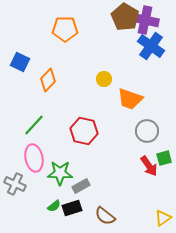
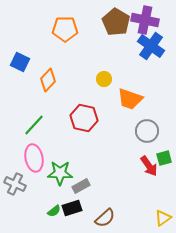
brown pentagon: moved 9 px left, 5 px down
red hexagon: moved 13 px up
green semicircle: moved 5 px down
brown semicircle: moved 2 px down; rotated 80 degrees counterclockwise
